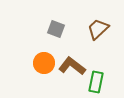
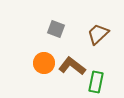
brown trapezoid: moved 5 px down
